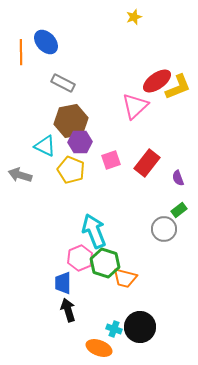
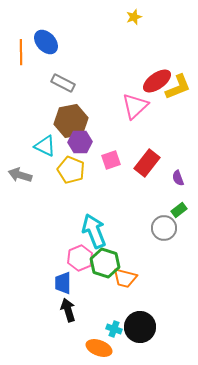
gray circle: moved 1 px up
